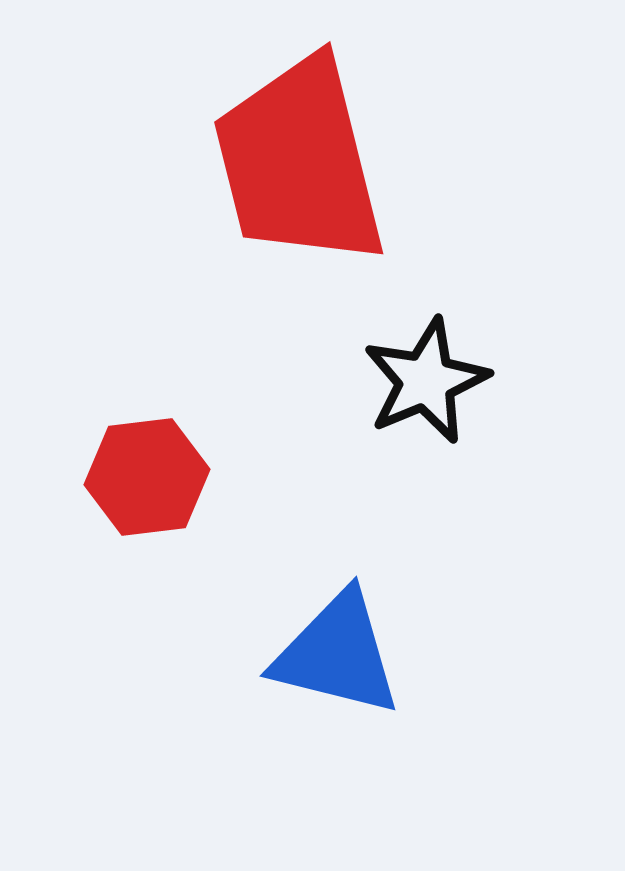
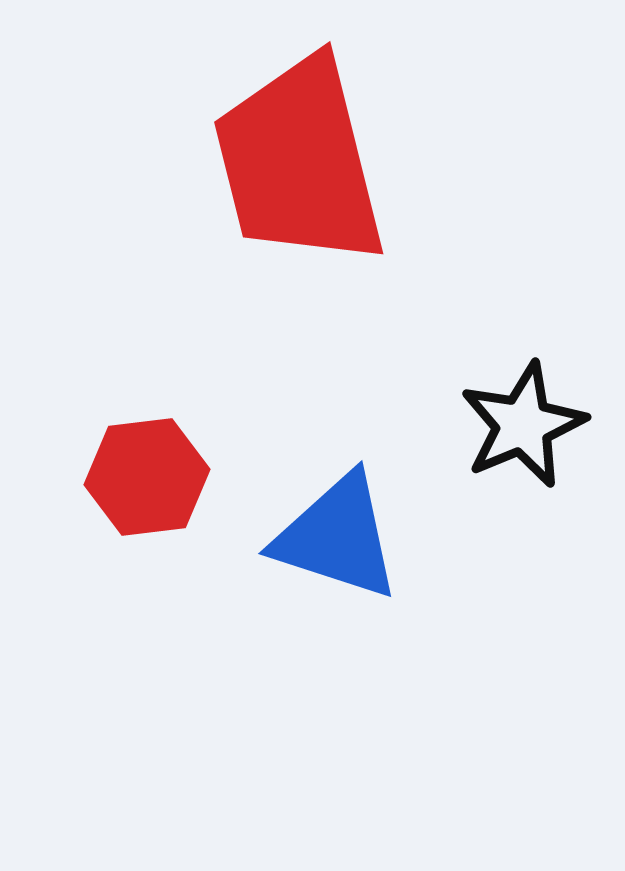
black star: moved 97 px right, 44 px down
blue triangle: moved 117 px up; rotated 4 degrees clockwise
